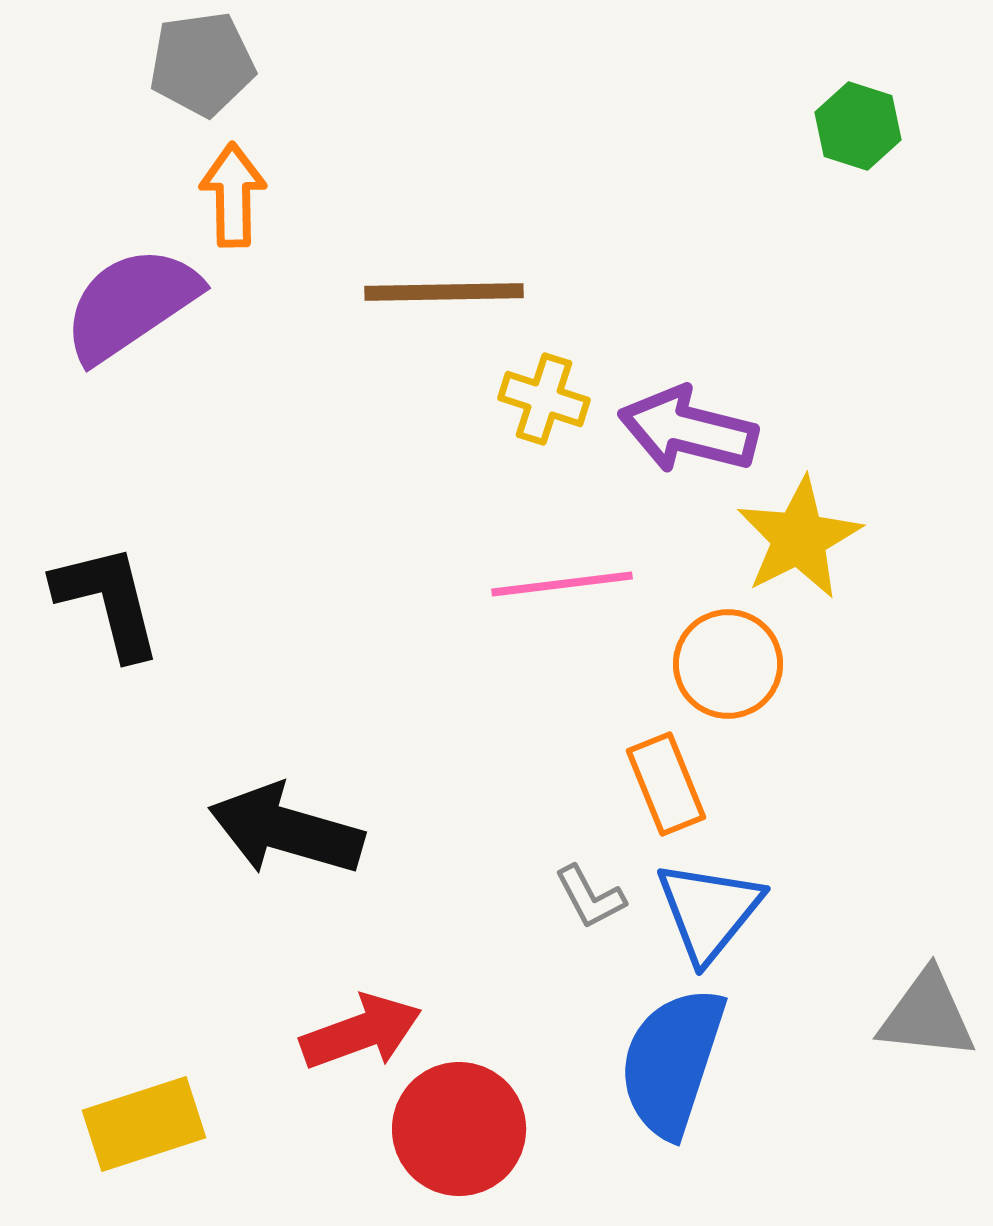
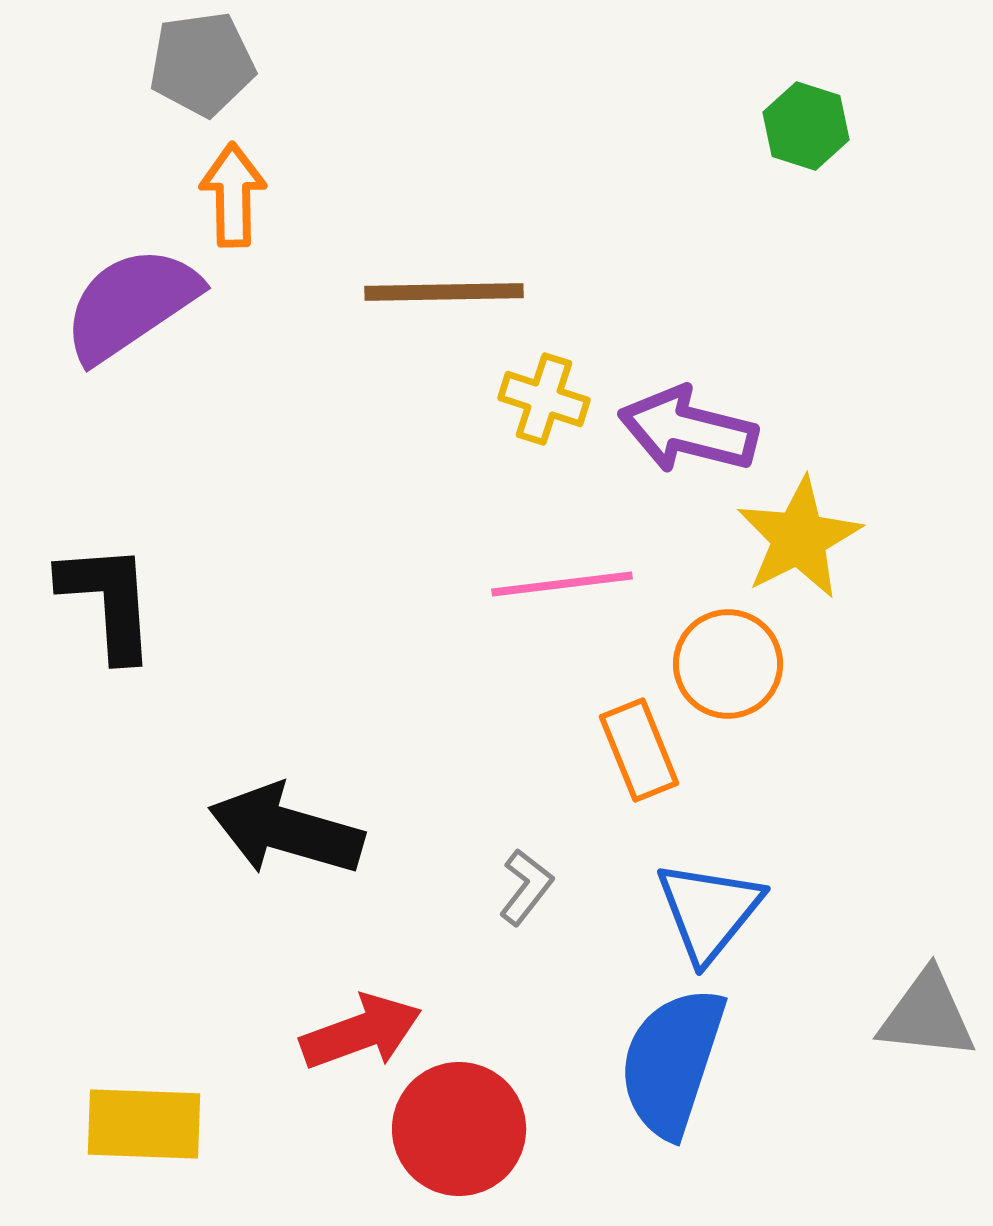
green hexagon: moved 52 px left
black L-shape: rotated 10 degrees clockwise
orange rectangle: moved 27 px left, 34 px up
gray L-shape: moved 64 px left, 10 px up; rotated 114 degrees counterclockwise
yellow rectangle: rotated 20 degrees clockwise
